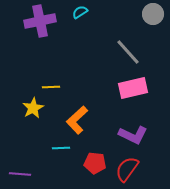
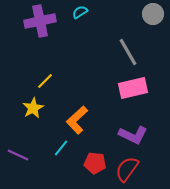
gray line: rotated 12 degrees clockwise
yellow line: moved 6 px left, 6 px up; rotated 42 degrees counterclockwise
cyan line: rotated 48 degrees counterclockwise
purple line: moved 2 px left, 19 px up; rotated 20 degrees clockwise
